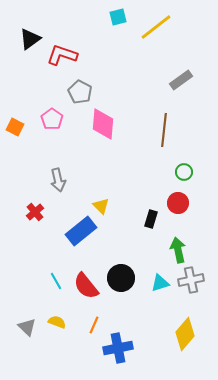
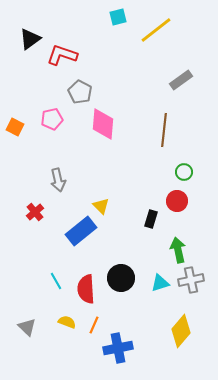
yellow line: moved 3 px down
pink pentagon: rotated 25 degrees clockwise
red circle: moved 1 px left, 2 px up
red semicircle: moved 3 px down; rotated 36 degrees clockwise
yellow semicircle: moved 10 px right
yellow diamond: moved 4 px left, 3 px up
